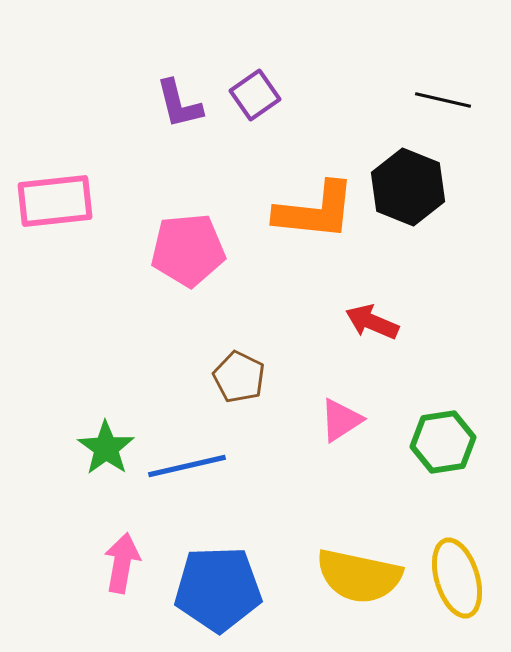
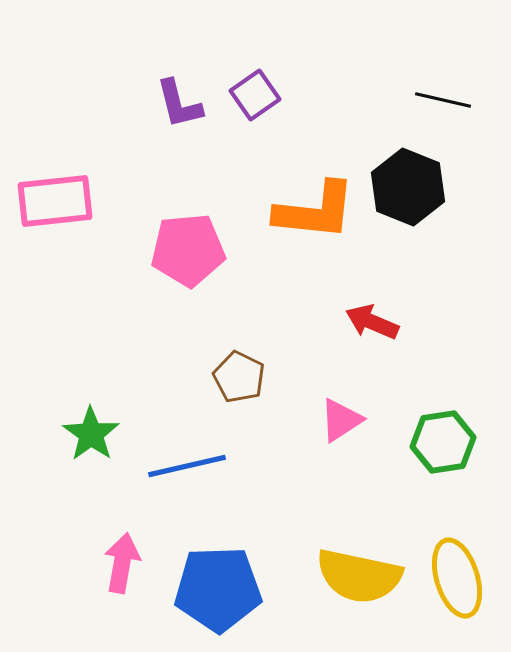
green star: moved 15 px left, 14 px up
